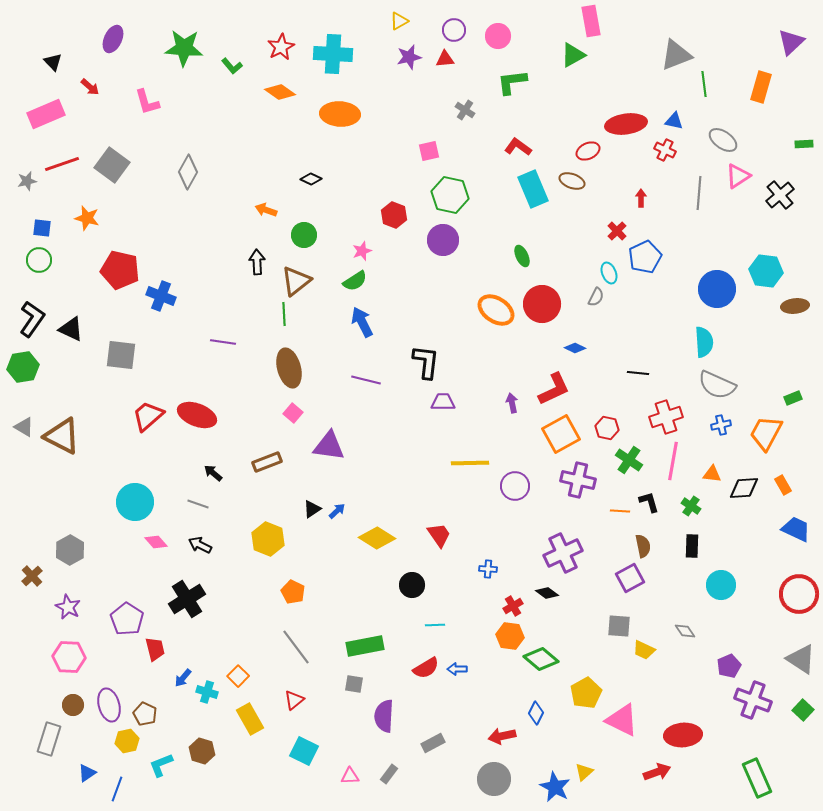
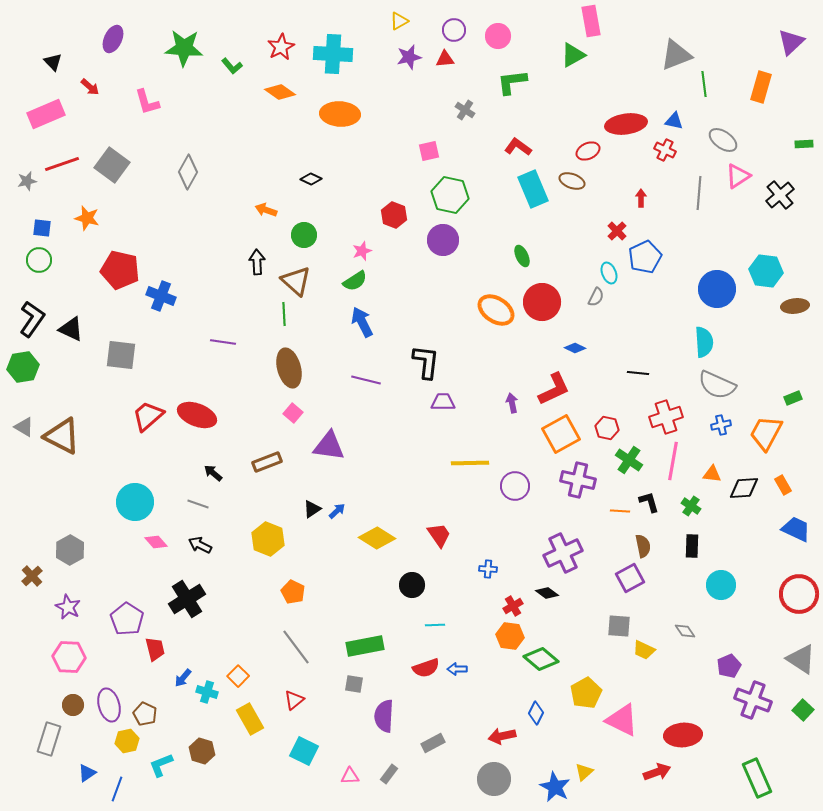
brown triangle at (296, 281): rotated 40 degrees counterclockwise
red circle at (542, 304): moved 2 px up
red semicircle at (426, 668): rotated 12 degrees clockwise
